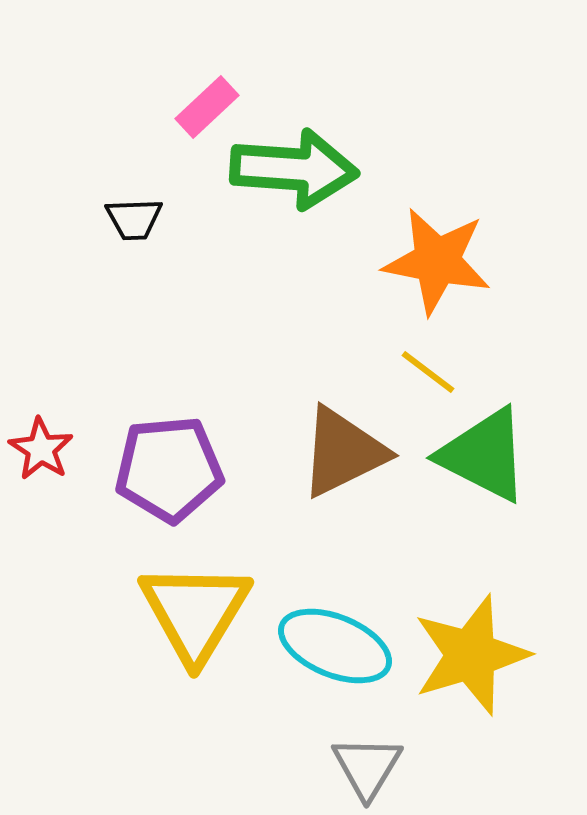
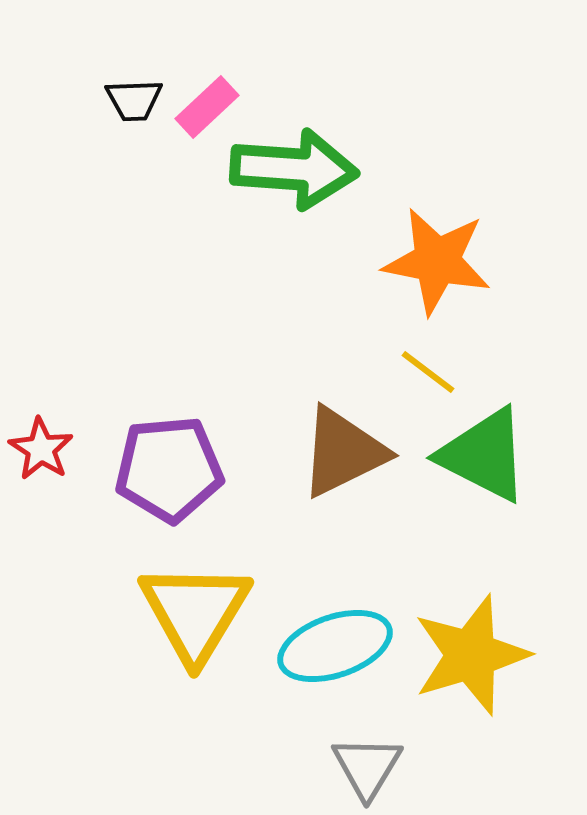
black trapezoid: moved 119 px up
cyan ellipse: rotated 41 degrees counterclockwise
